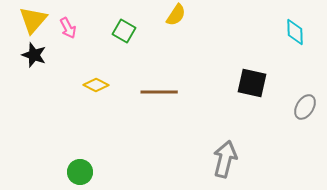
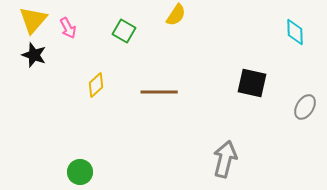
yellow diamond: rotated 70 degrees counterclockwise
